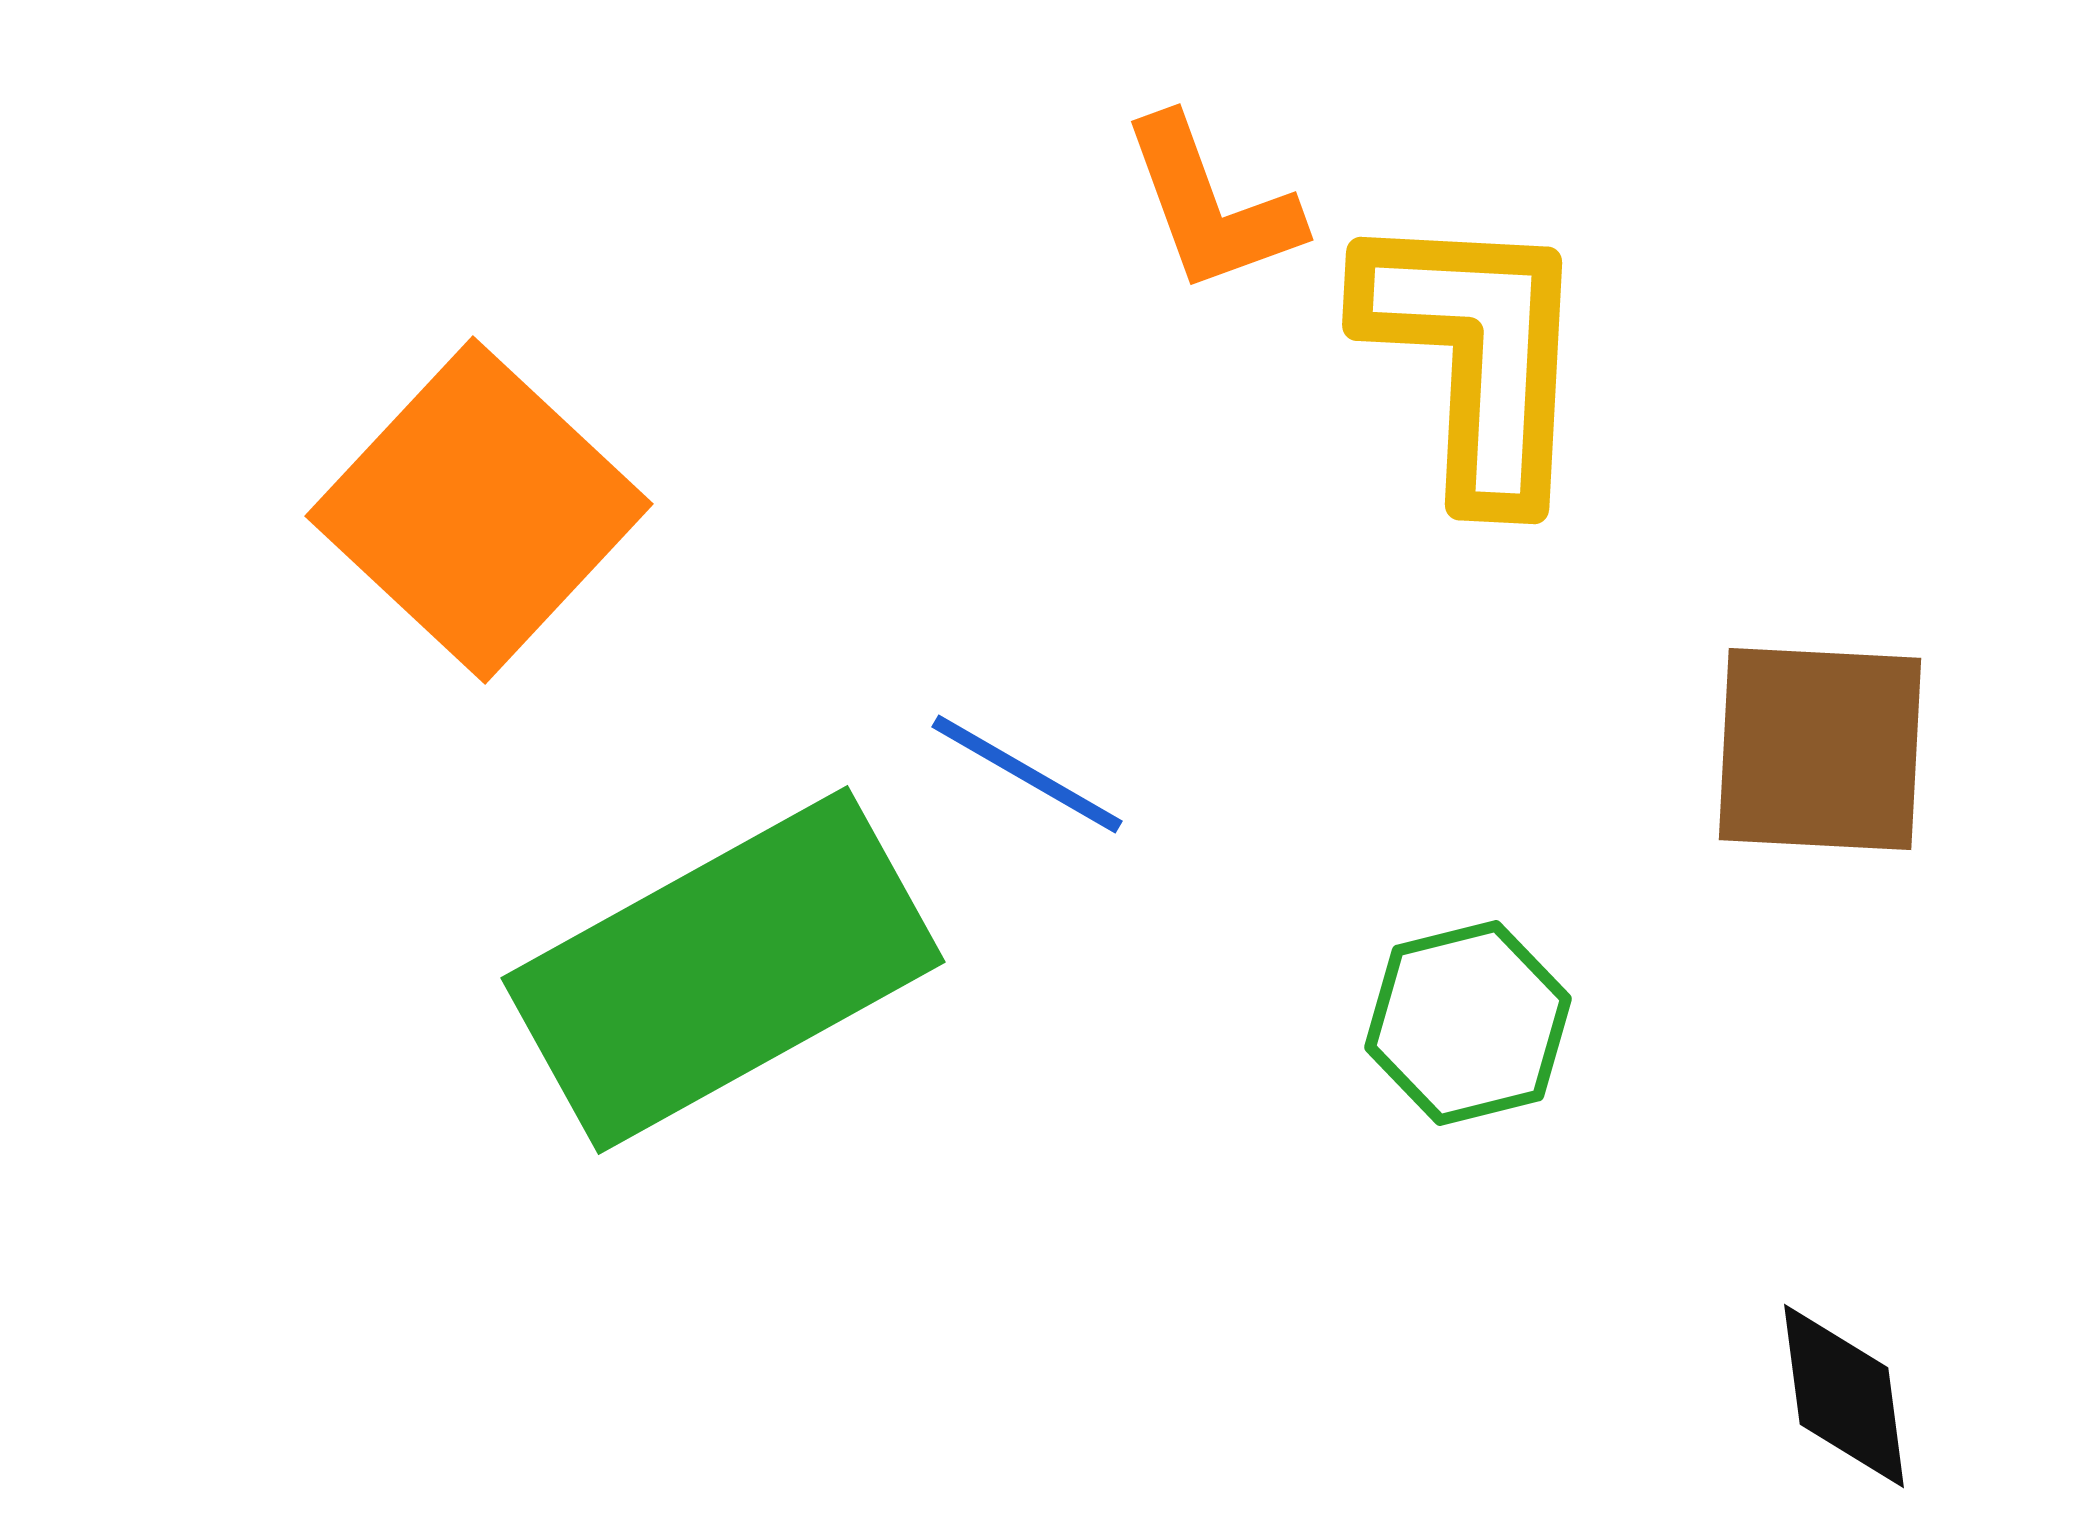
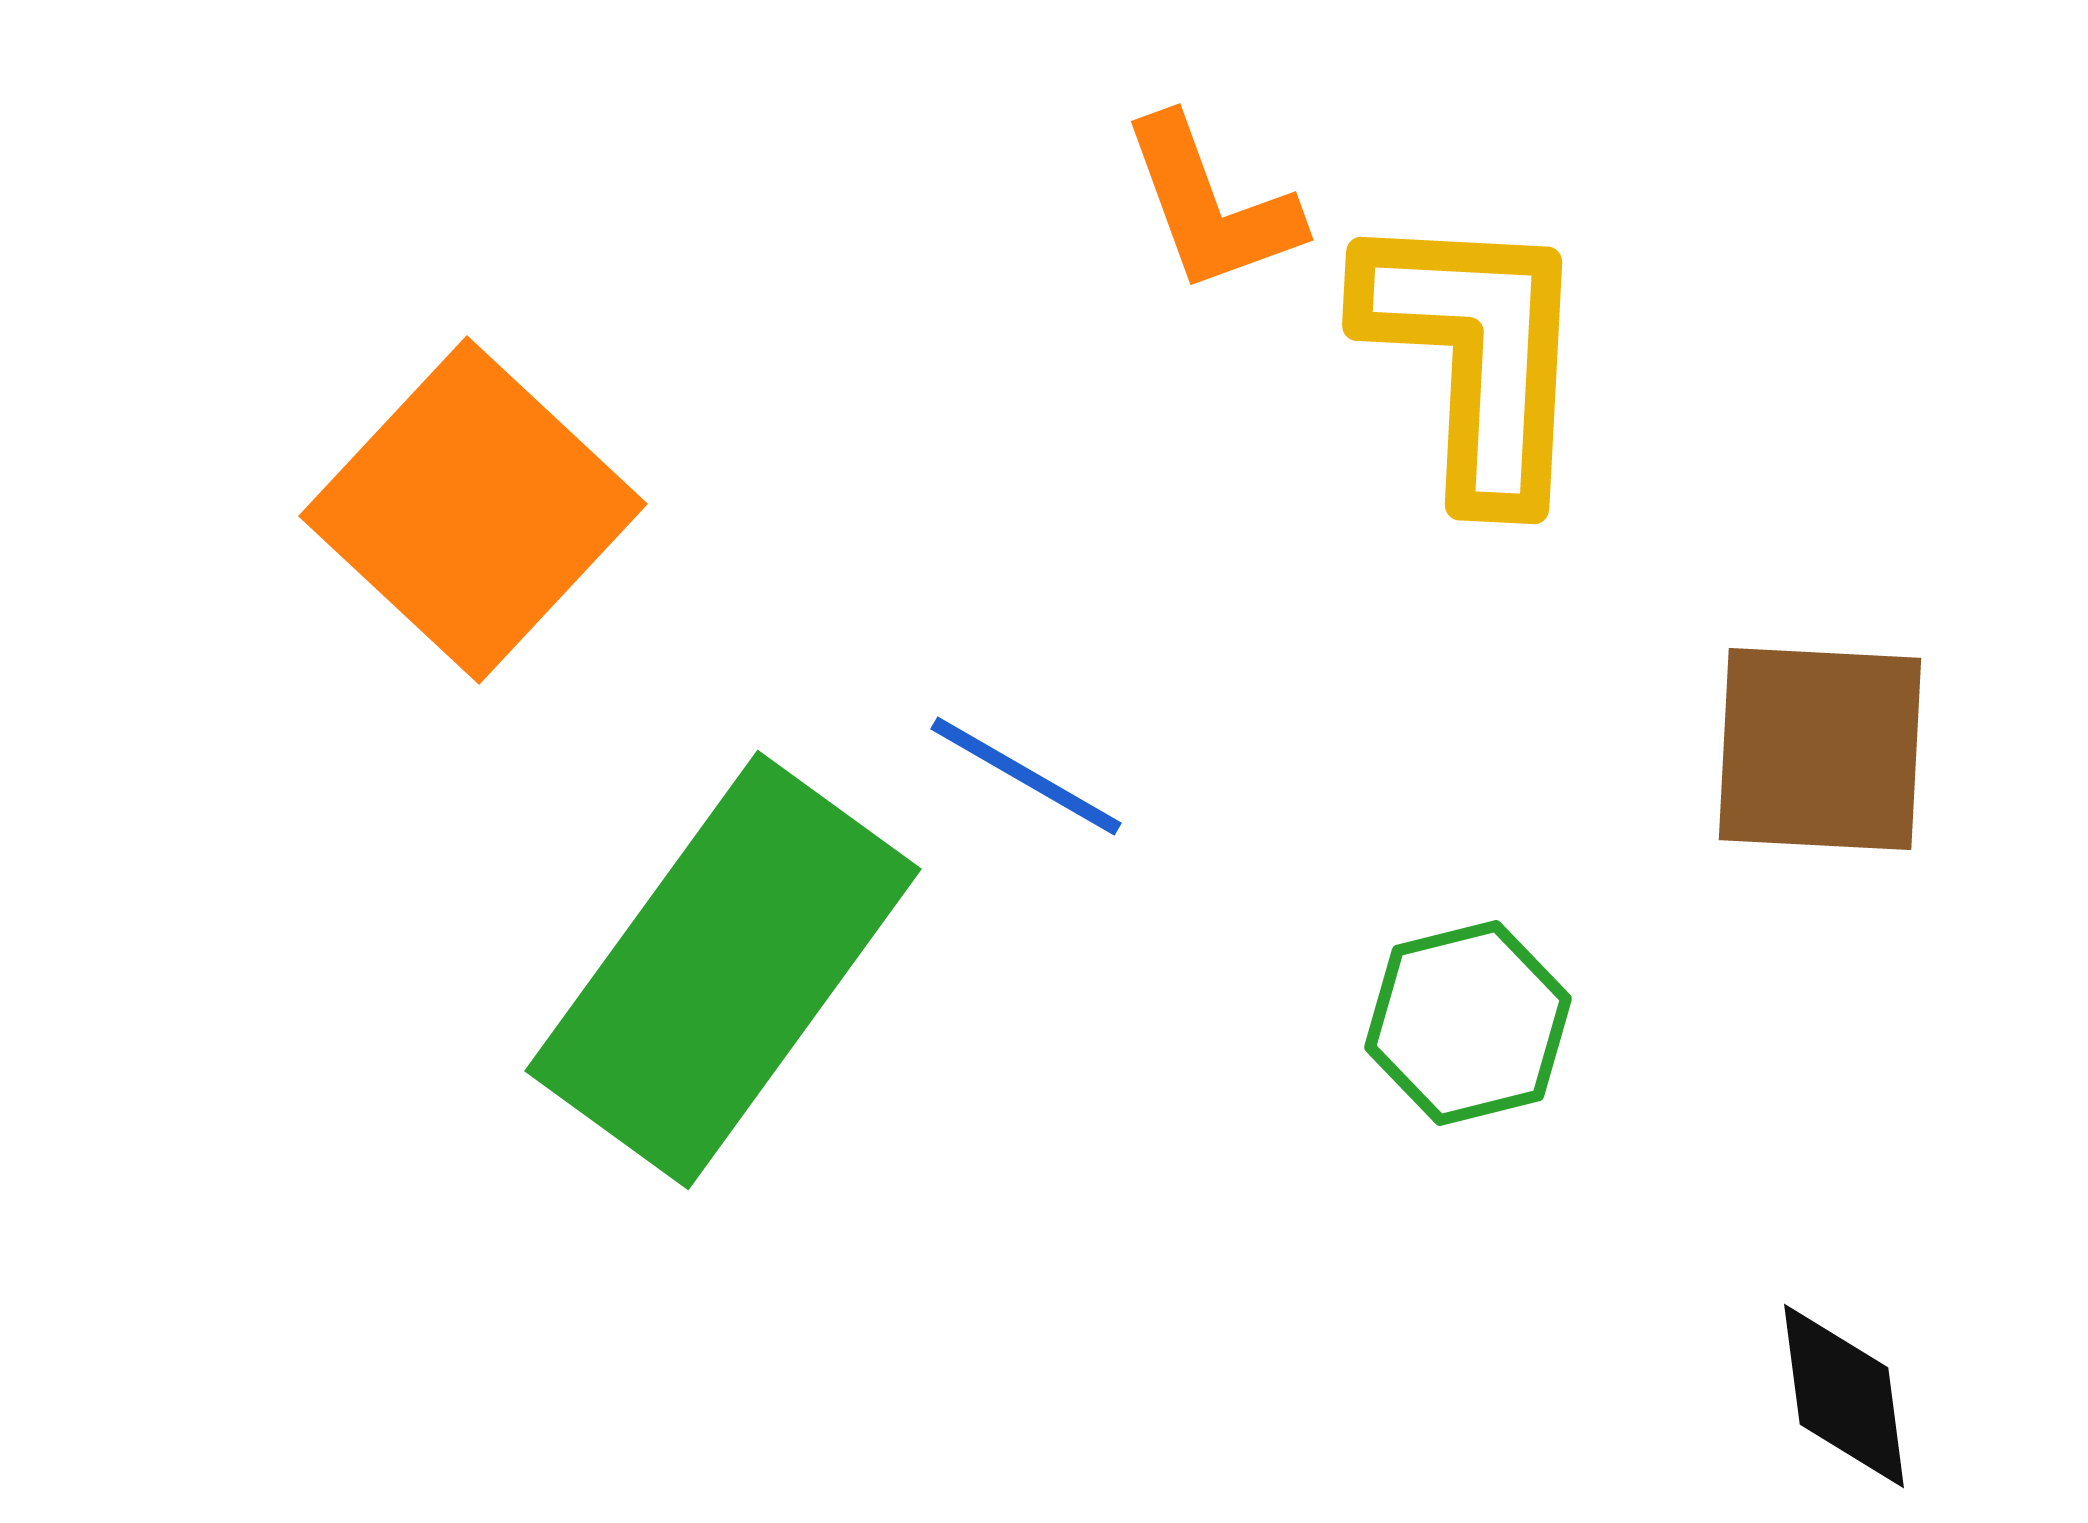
orange square: moved 6 px left
blue line: moved 1 px left, 2 px down
green rectangle: rotated 25 degrees counterclockwise
